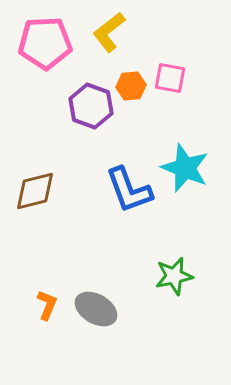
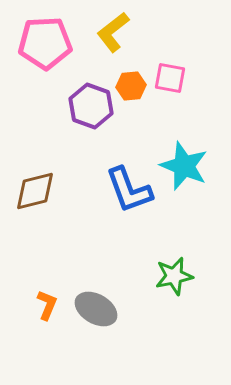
yellow L-shape: moved 4 px right
cyan star: moved 1 px left, 2 px up
